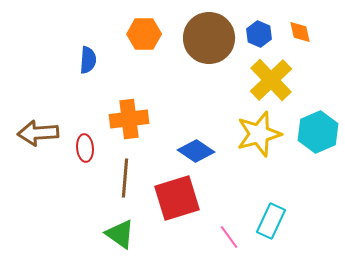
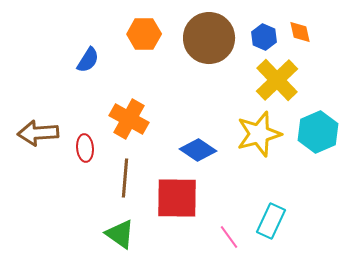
blue hexagon: moved 5 px right, 3 px down
blue semicircle: rotated 28 degrees clockwise
yellow cross: moved 6 px right
orange cross: rotated 36 degrees clockwise
blue diamond: moved 2 px right, 1 px up
red square: rotated 18 degrees clockwise
